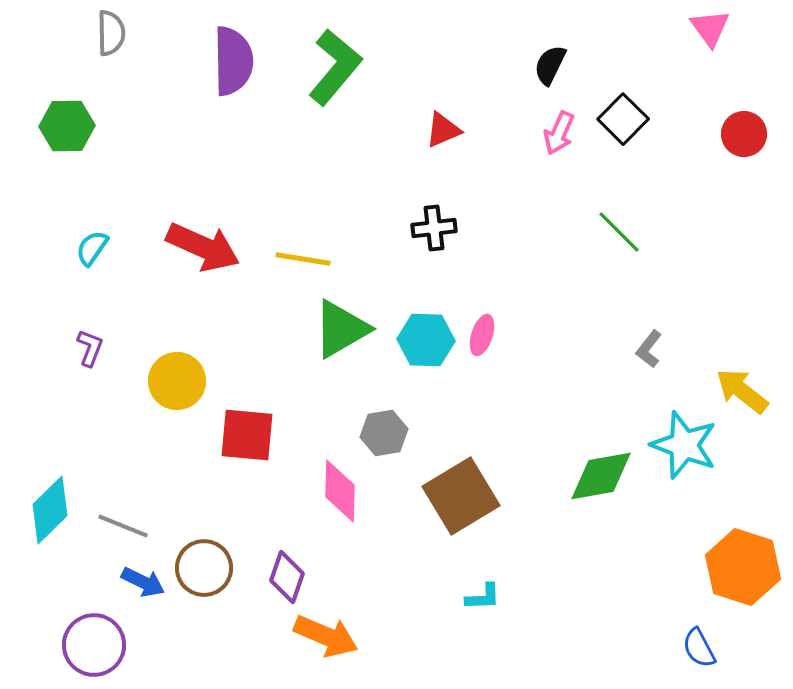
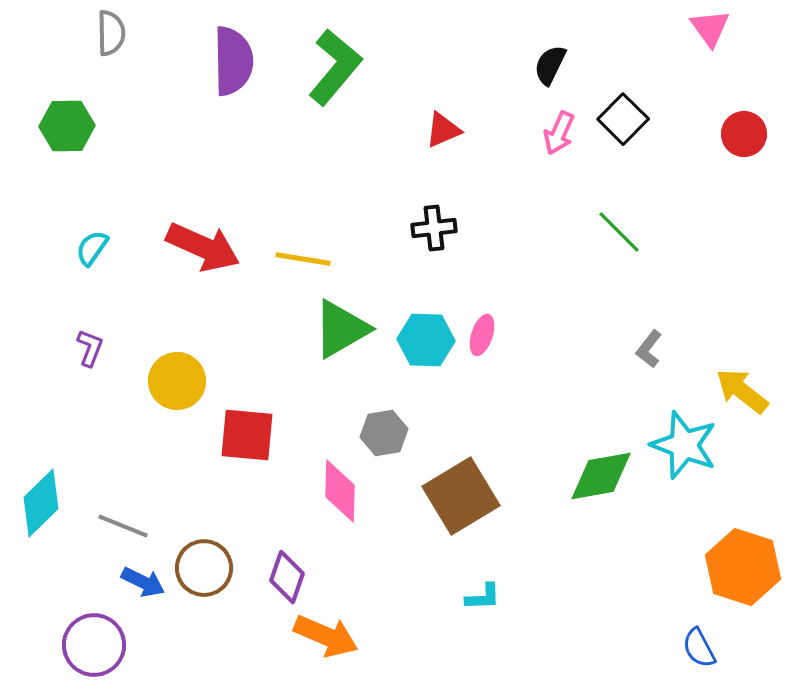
cyan diamond: moved 9 px left, 7 px up
